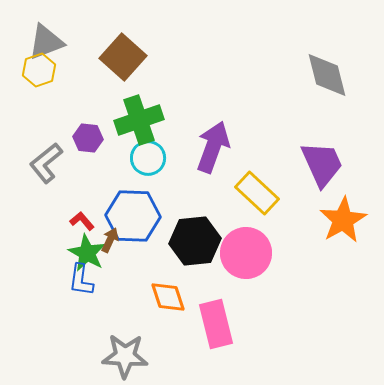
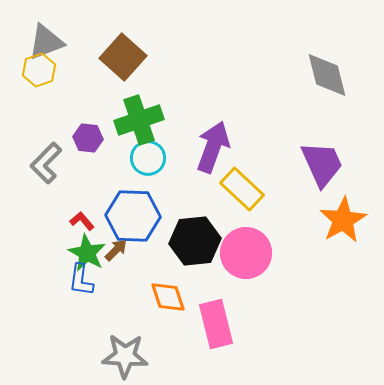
gray L-shape: rotated 6 degrees counterclockwise
yellow rectangle: moved 15 px left, 4 px up
brown arrow: moved 6 px right, 10 px down; rotated 20 degrees clockwise
